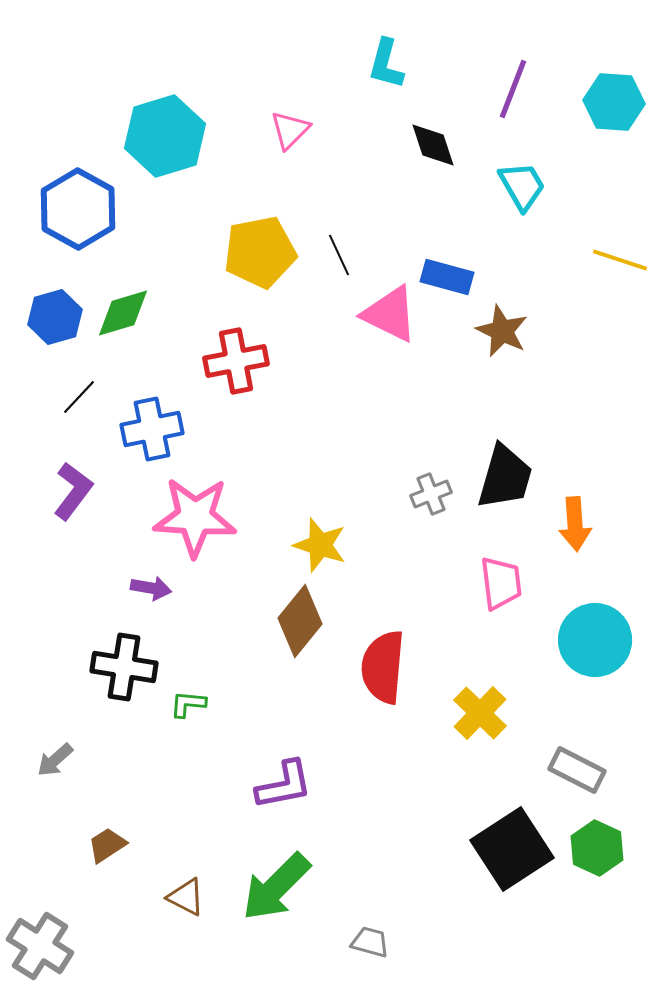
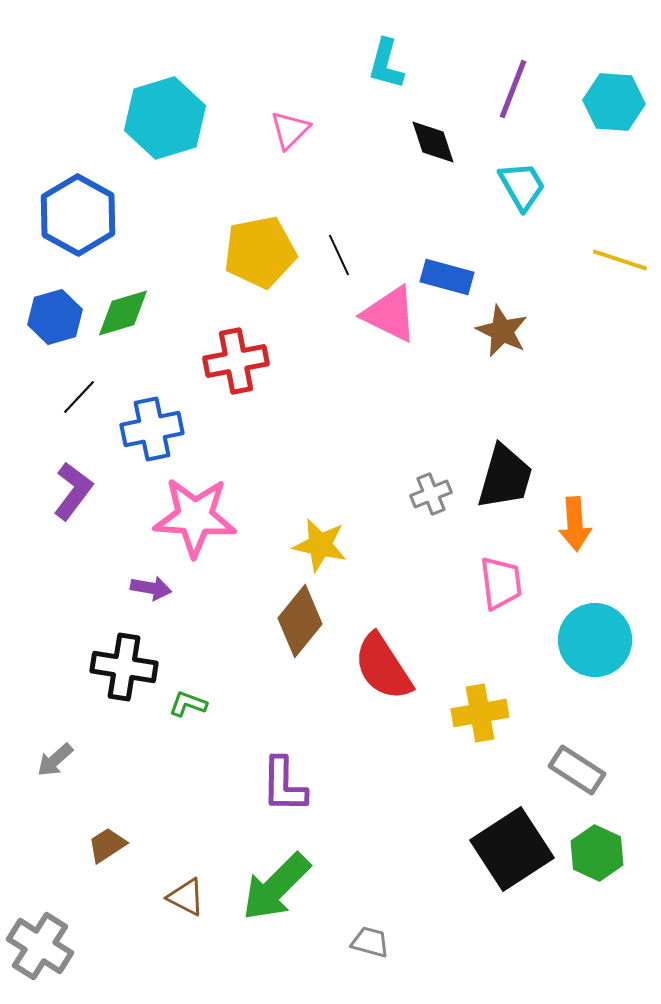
cyan hexagon at (165, 136): moved 18 px up
black diamond at (433, 145): moved 3 px up
blue hexagon at (78, 209): moved 6 px down
yellow star at (320, 545): rotated 6 degrees counterclockwise
red semicircle at (383, 667): rotated 38 degrees counterclockwise
green L-shape at (188, 704): rotated 15 degrees clockwise
yellow cross at (480, 713): rotated 36 degrees clockwise
gray rectangle at (577, 770): rotated 6 degrees clockwise
purple L-shape at (284, 785): rotated 102 degrees clockwise
green hexagon at (597, 848): moved 5 px down
